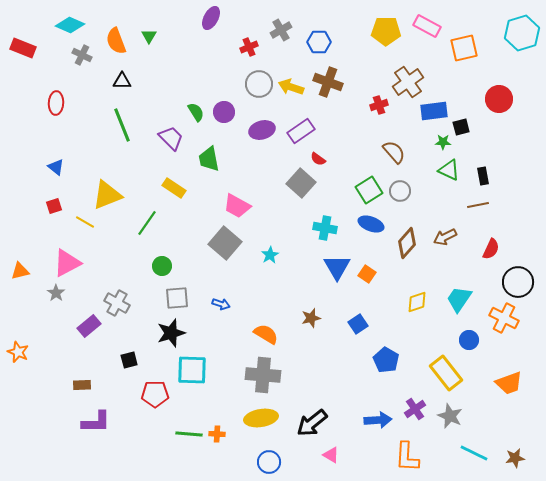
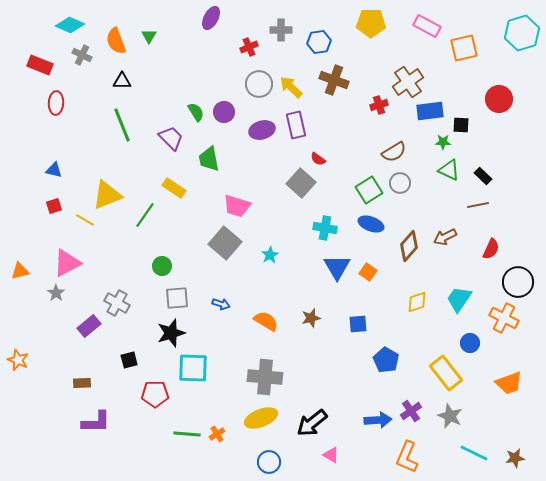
gray cross at (281, 30): rotated 30 degrees clockwise
yellow pentagon at (386, 31): moved 15 px left, 8 px up
blue hexagon at (319, 42): rotated 10 degrees counterclockwise
red rectangle at (23, 48): moved 17 px right, 17 px down
brown cross at (328, 82): moved 6 px right, 2 px up
yellow arrow at (291, 87): rotated 25 degrees clockwise
blue rectangle at (434, 111): moved 4 px left
black square at (461, 127): moved 2 px up; rotated 18 degrees clockwise
purple rectangle at (301, 131): moved 5 px left, 6 px up; rotated 68 degrees counterclockwise
brown semicircle at (394, 152): rotated 100 degrees clockwise
blue triangle at (56, 167): moved 2 px left, 3 px down; rotated 24 degrees counterclockwise
black rectangle at (483, 176): rotated 36 degrees counterclockwise
gray circle at (400, 191): moved 8 px up
pink trapezoid at (237, 206): rotated 12 degrees counterclockwise
yellow line at (85, 222): moved 2 px up
green line at (147, 223): moved 2 px left, 8 px up
brown diamond at (407, 243): moved 2 px right, 3 px down
orange square at (367, 274): moved 1 px right, 2 px up
blue square at (358, 324): rotated 30 degrees clockwise
orange semicircle at (266, 334): moved 13 px up
blue circle at (469, 340): moved 1 px right, 3 px down
orange star at (18, 352): moved 8 px down
cyan square at (192, 370): moved 1 px right, 2 px up
gray cross at (263, 375): moved 2 px right, 2 px down
brown rectangle at (82, 385): moved 2 px up
purple cross at (415, 409): moved 4 px left, 2 px down
yellow ellipse at (261, 418): rotated 12 degrees counterclockwise
green line at (189, 434): moved 2 px left
orange cross at (217, 434): rotated 35 degrees counterclockwise
orange L-shape at (407, 457): rotated 20 degrees clockwise
